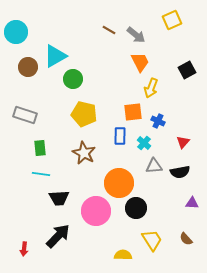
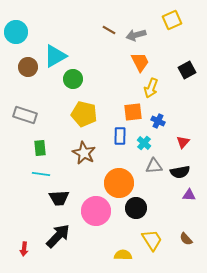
gray arrow: rotated 126 degrees clockwise
purple triangle: moved 3 px left, 8 px up
